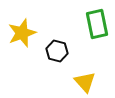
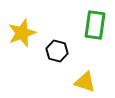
green rectangle: moved 2 px left, 1 px down; rotated 20 degrees clockwise
yellow triangle: rotated 30 degrees counterclockwise
